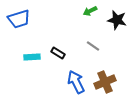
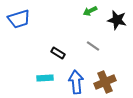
cyan rectangle: moved 13 px right, 21 px down
blue arrow: rotated 20 degrees clockwise
